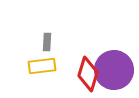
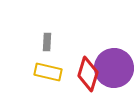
yellow rectangle: moved 6 px right, 6 px down; rotated 20 degrees clockwise
purple circle: moved 2 px up
